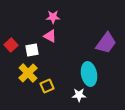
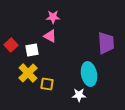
purple trapezoid: rotated 40 degrees counterclockwise
yellow square: moved 2 px up; rotated 32 degrees clockwise
